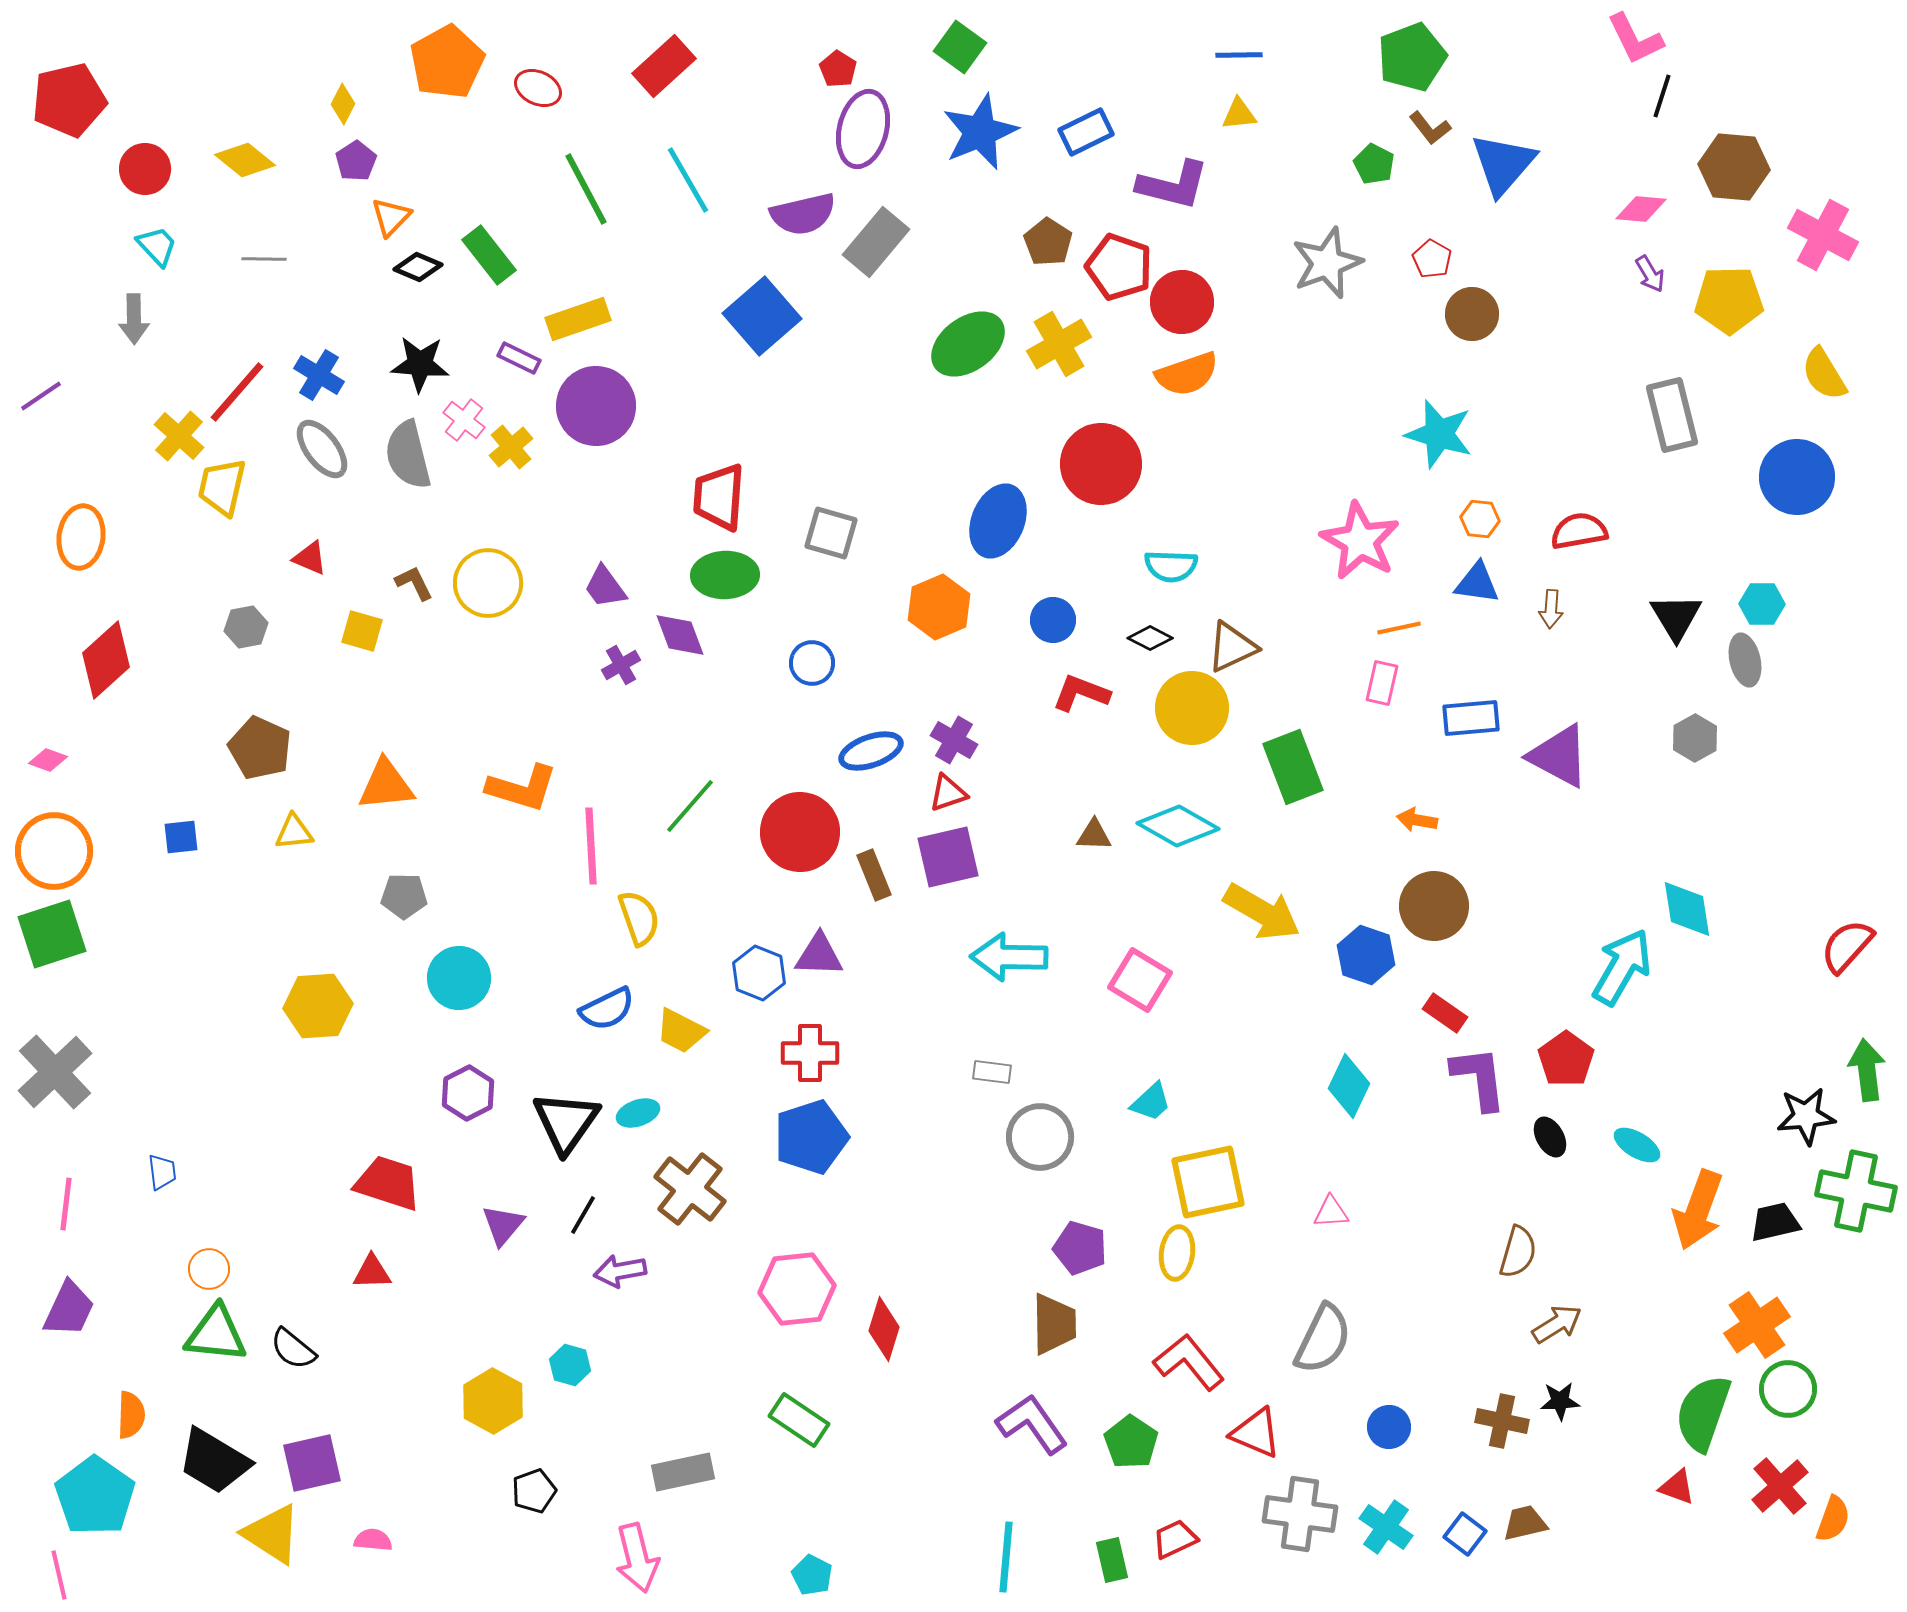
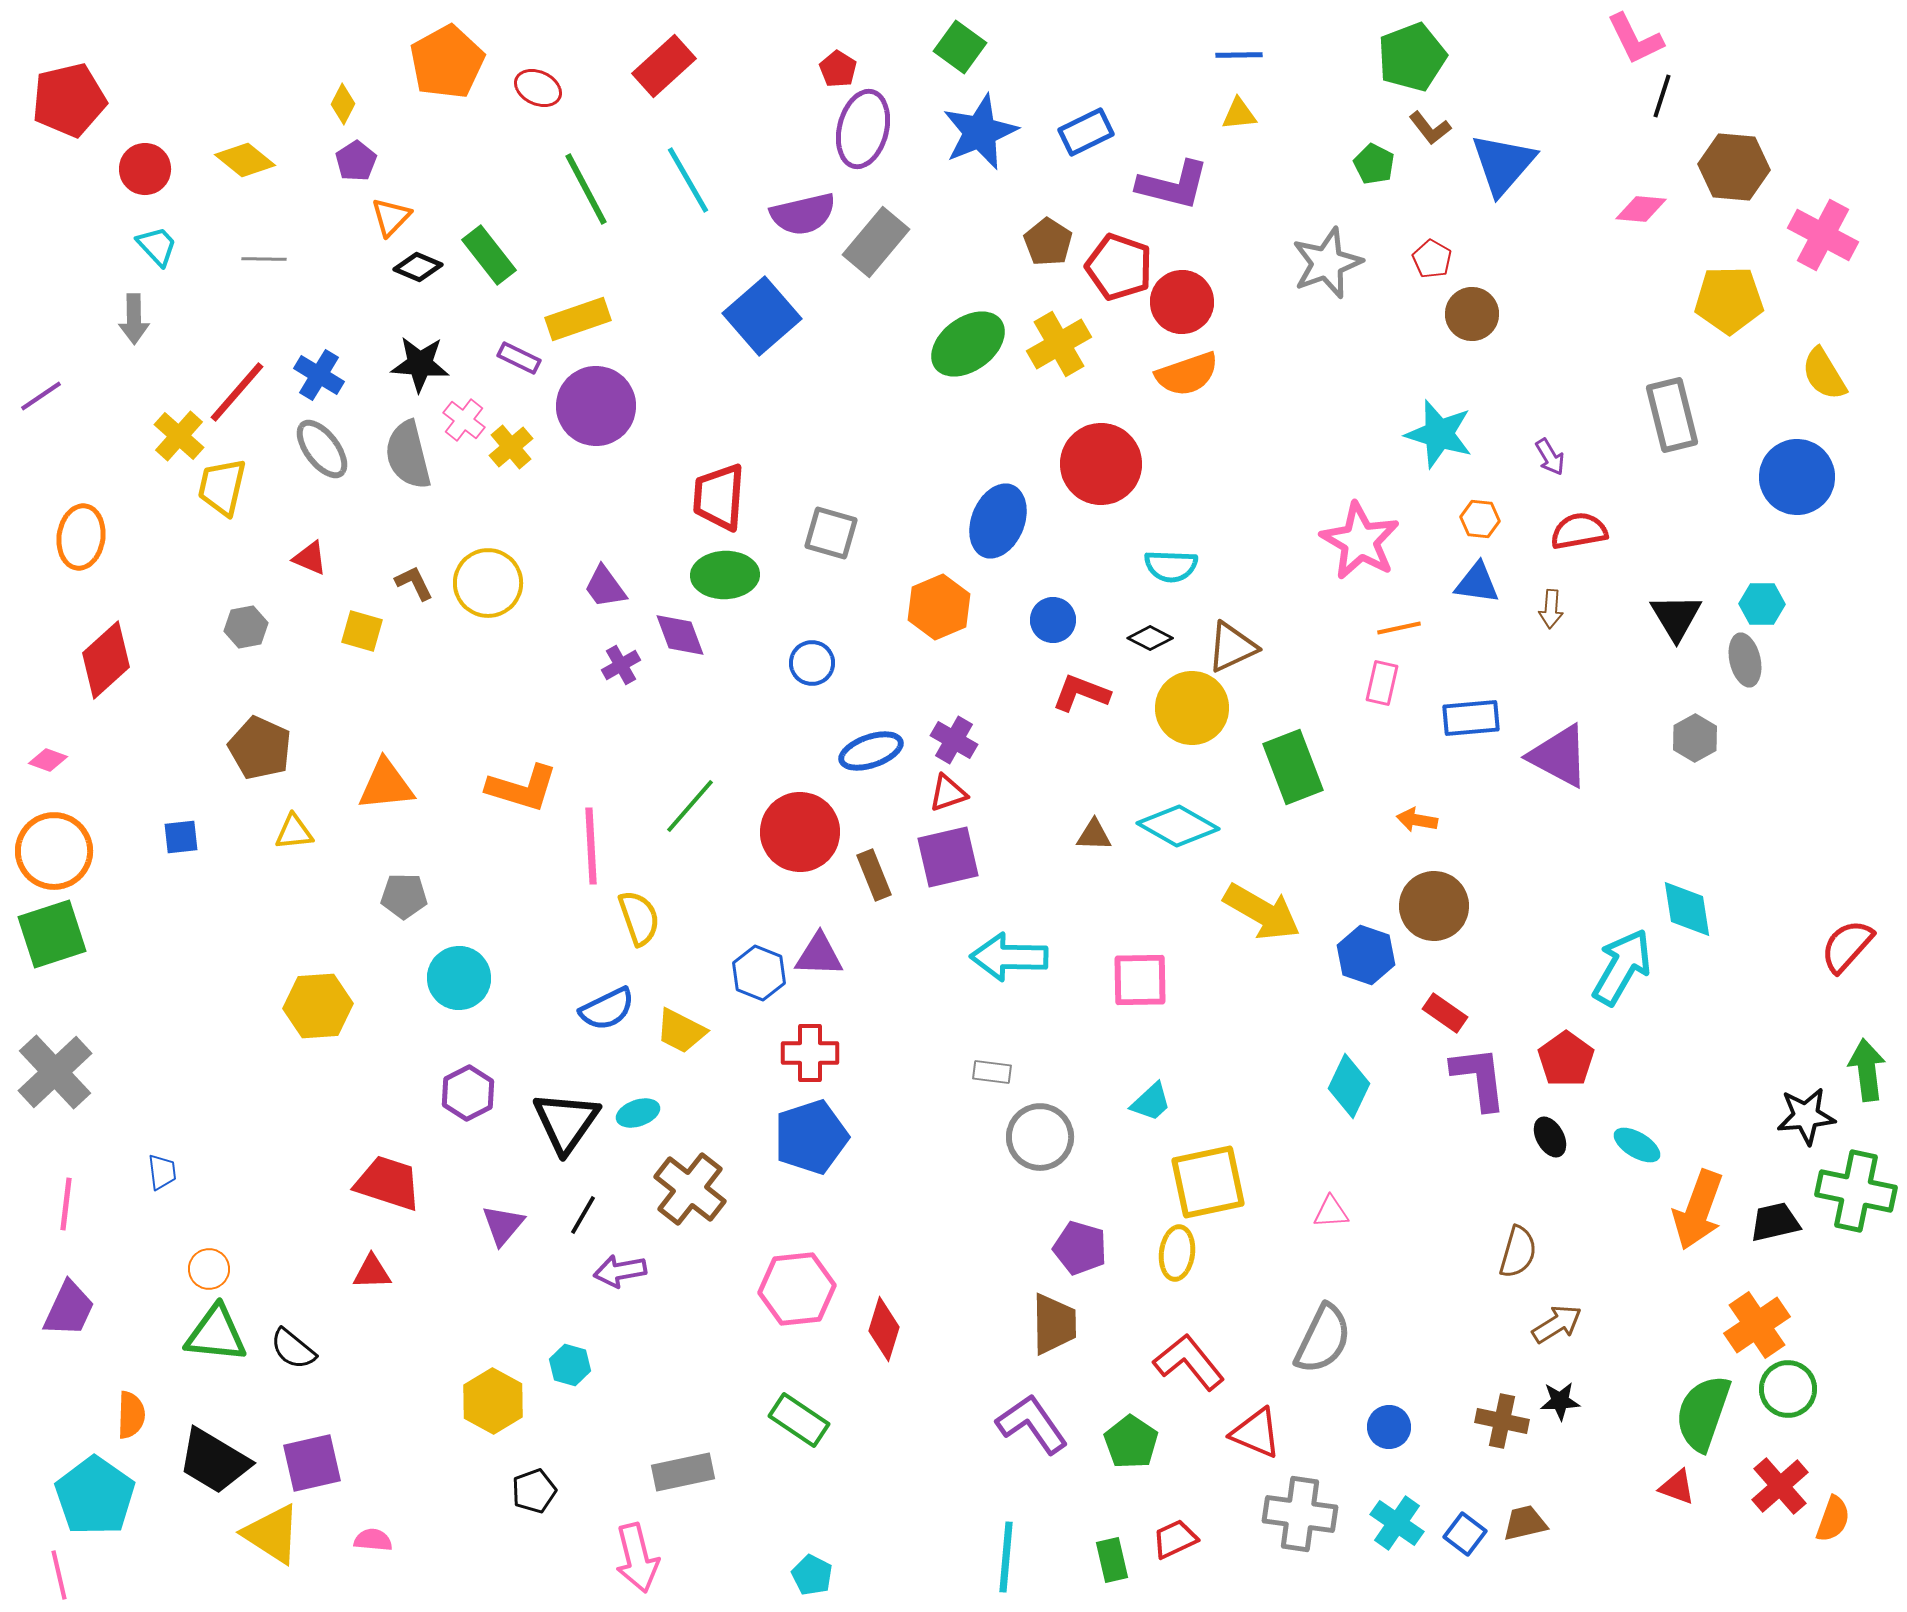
purple arrow at (1650, 274): moved 100 px left, 183 px down
pink square at (1140, 980): rotated 32 degrees counterclockwise
cyan cross at (1386, 1527): moved 11 px right, 4 px up
